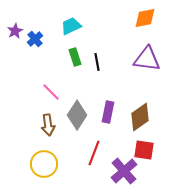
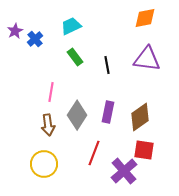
green rectangle: rotated 18 degrees counterclockwise
black line: moved 10 px right, 3 px down
pink line: rotated 54 degrees clockwise
